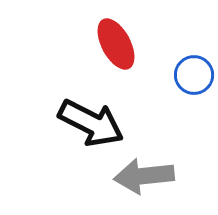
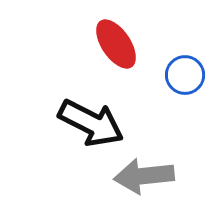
red ellipse: rotated 6 degrees counterclockwise
blue circle: moved 9 px left
